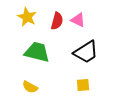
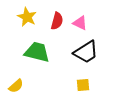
pink triangle: moved 2 px right, 3 px down
yellow semicircle: moved 14 px left, 1 px up; rotated 70 degrees counterclockwise
